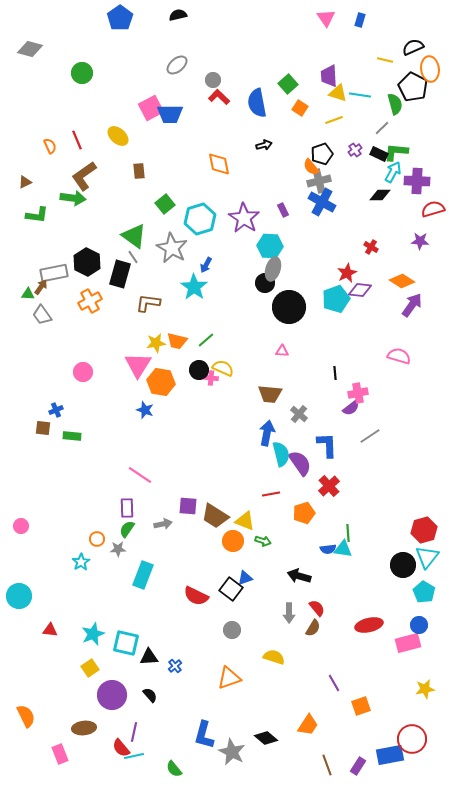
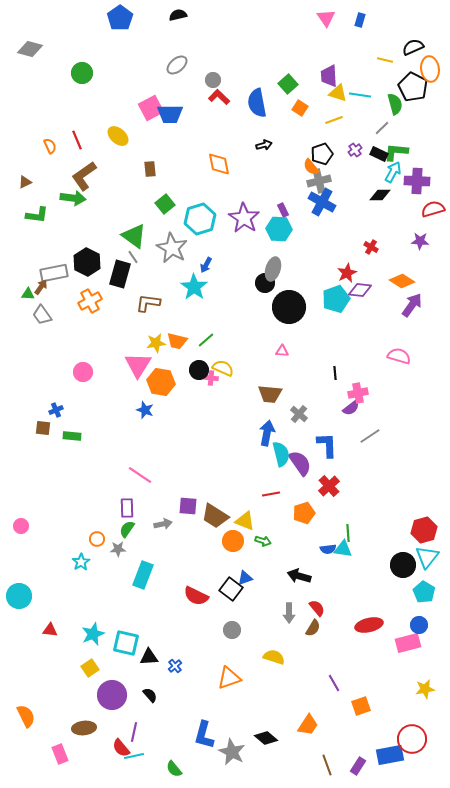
brown rectangle at (139, 171): moved 11 px right, 2 px up
cyan hexagon at (270, 246): moved 9 px right, 17 px up
